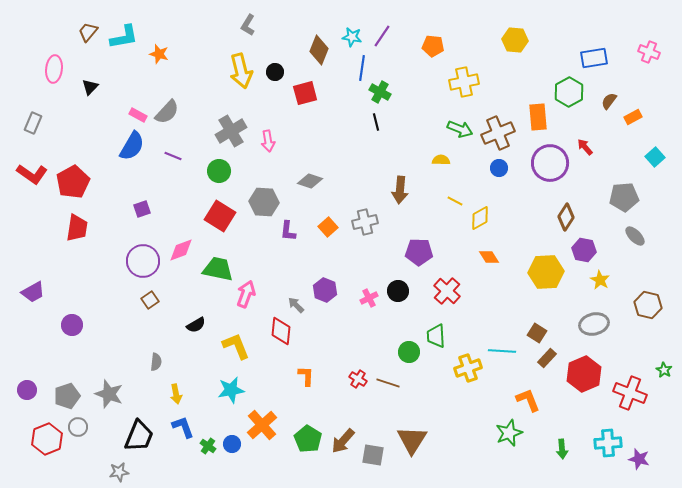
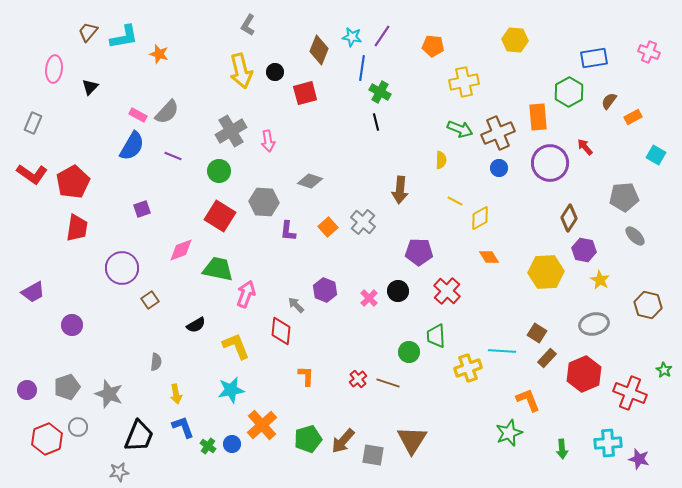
cyan square at (655, 157): moved 1 px right, 2 px up; rotated 18 degrees counterclockwise
yellow semicircle at (441, 160): rotated 90 degrees clockwise
brown diamond at (566, 217): moved 3 px right, 1 px down
gray cross at (365, 222): moved 2 px left; rotated 35 degrees counterclockwise
purple circle at (143, 261): moved 21 px left, 7 px down
pink cross at (369, 298): rotated 18 degrees counterclockwise
red cross at (358, 379): rotated 18 degrees clockwise
gray pentagon at (67, 396): moved 9 px up
green pentagon at (308, 439): rotated 24 degrees clockwise
